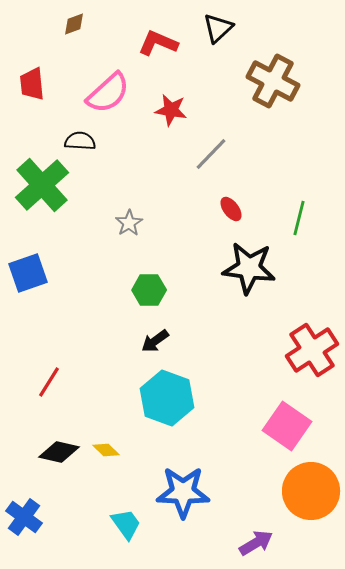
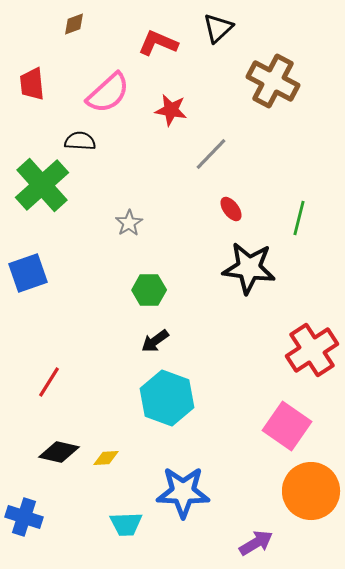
yellow diamond: moved 8 px down; rotated 48 degrees counterclockwise
blue cross: rotated 18 degrees counterclockwise
cyan trapezoid: rotated 124 degrees clockwise
